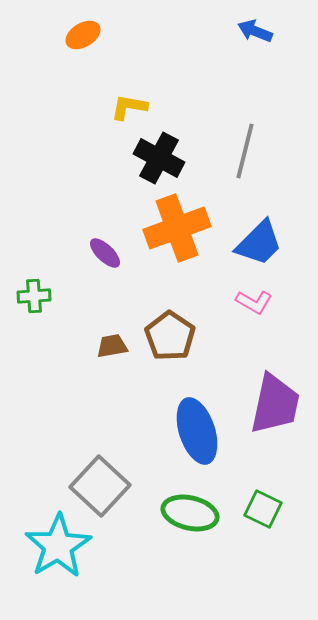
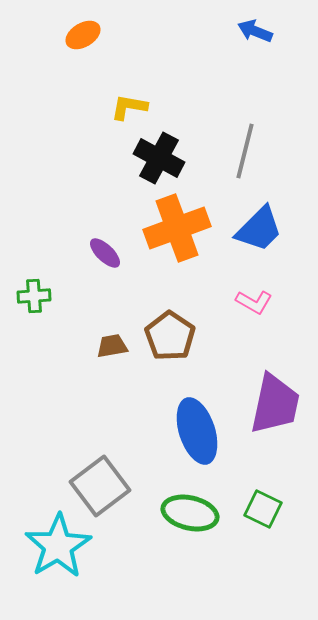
blue trapezoid: moved 14 px up
gray square: rotated 10 degrees clockwise
